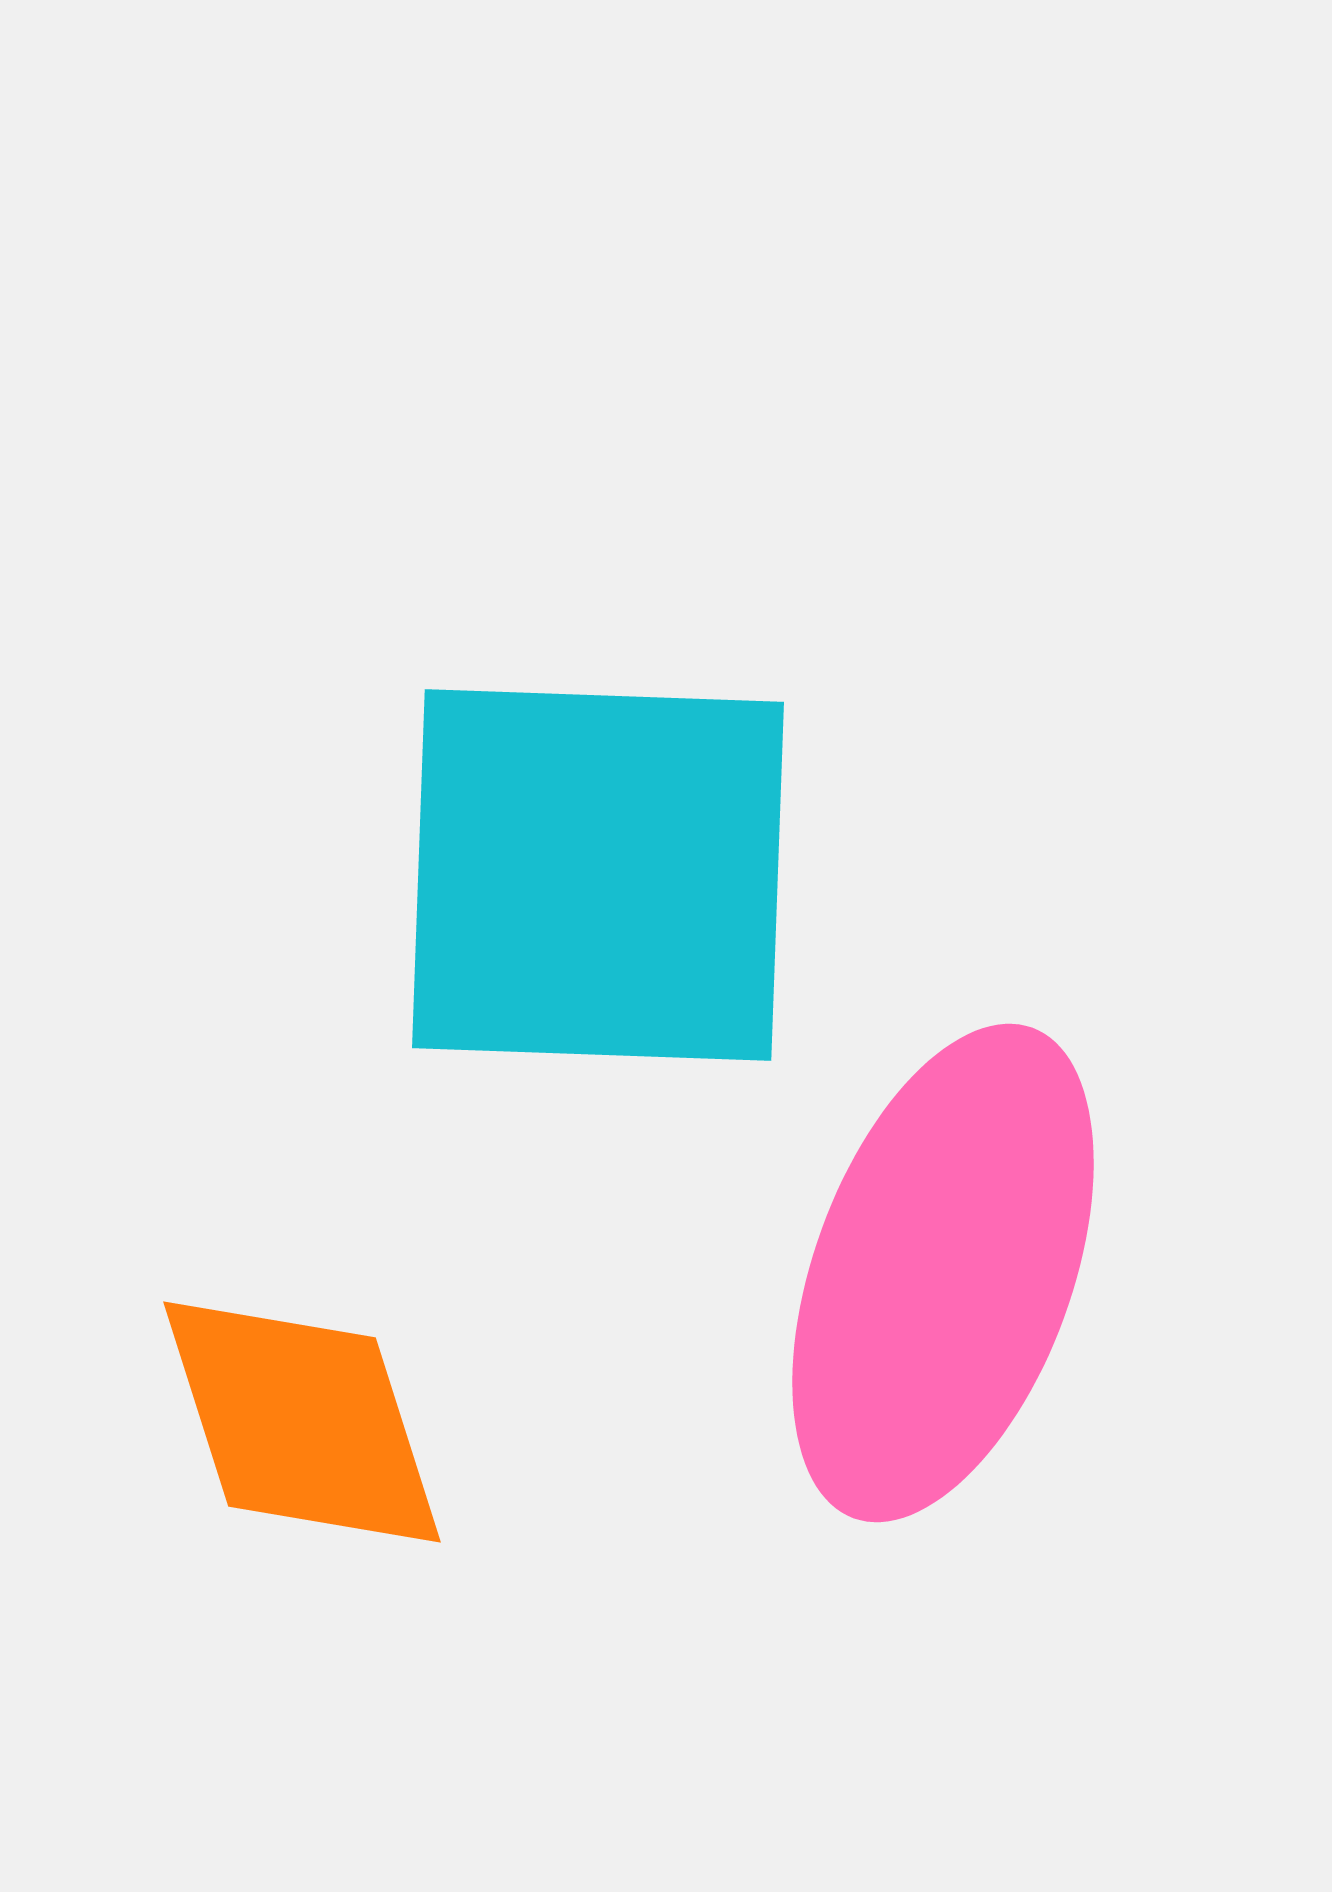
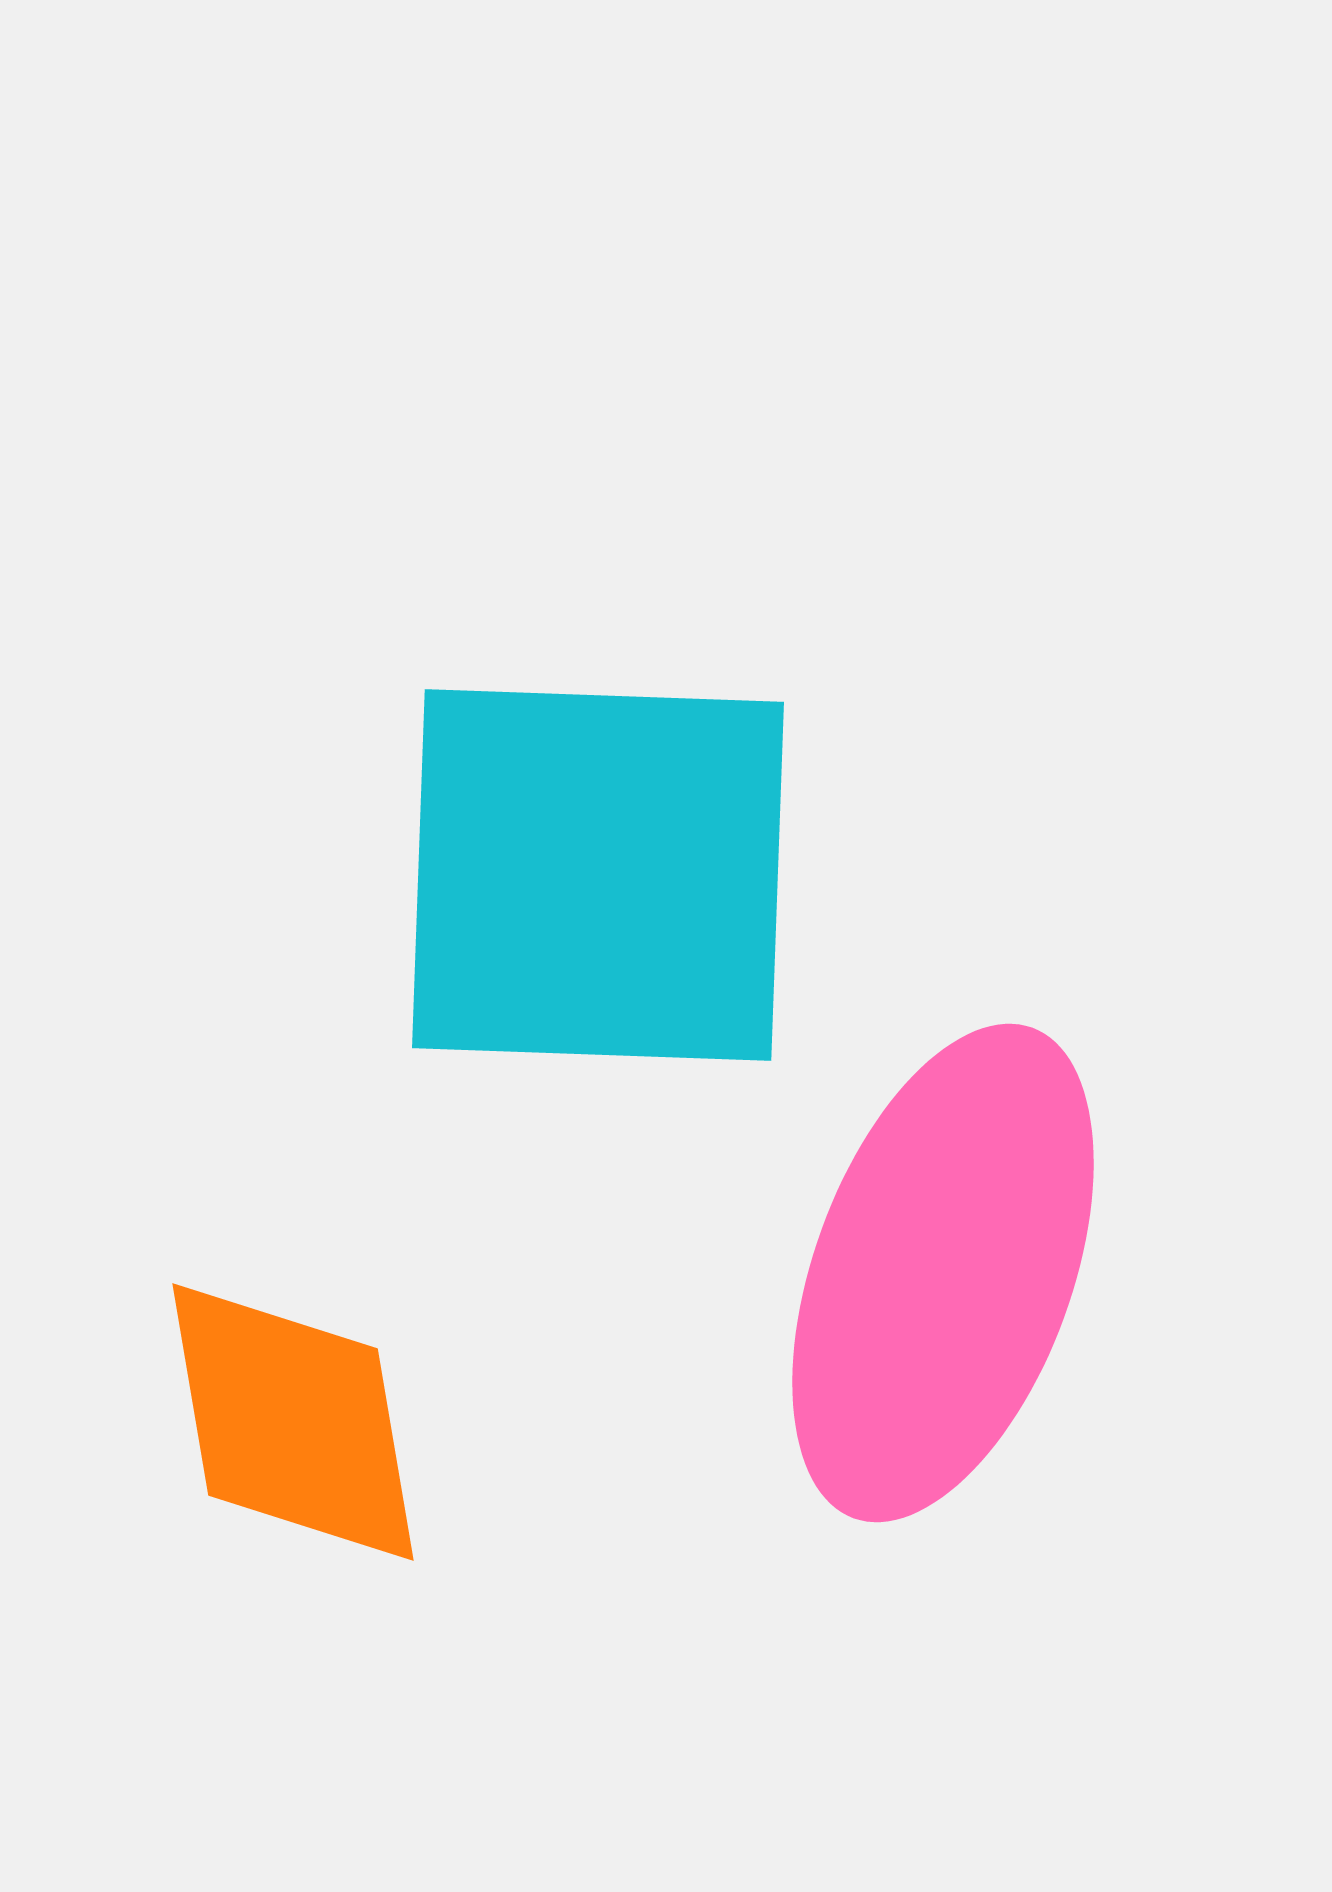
orange diamond: moved 9 px left; rotated 8 degrees clockwise
